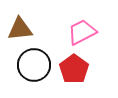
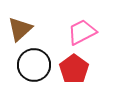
brown triangle: rotated 36 degrees counterclockwise
